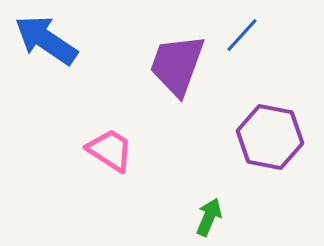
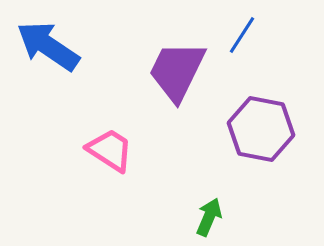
blue line: rotated 9 degrees counterclockwise
blue arrow: moved 2 px right, 6 px down
purple trapezoid: moved 6 px down; rotated 6 degrees clockwise
purple hexagon: moved 9 px left, 8 px up
